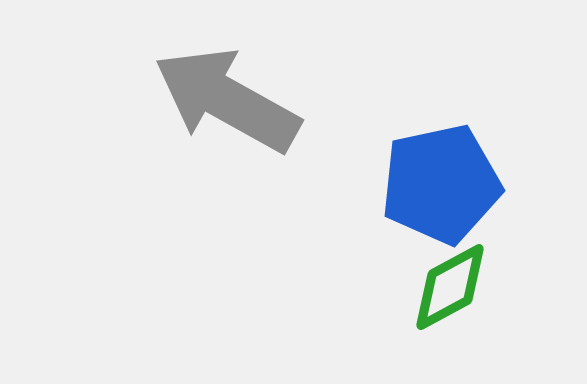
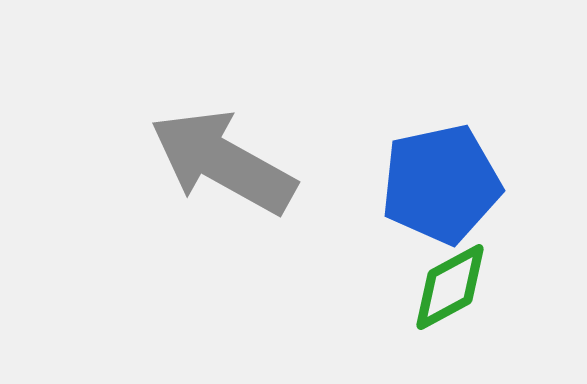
gray arrow: moved 4 px left, 62 px down
